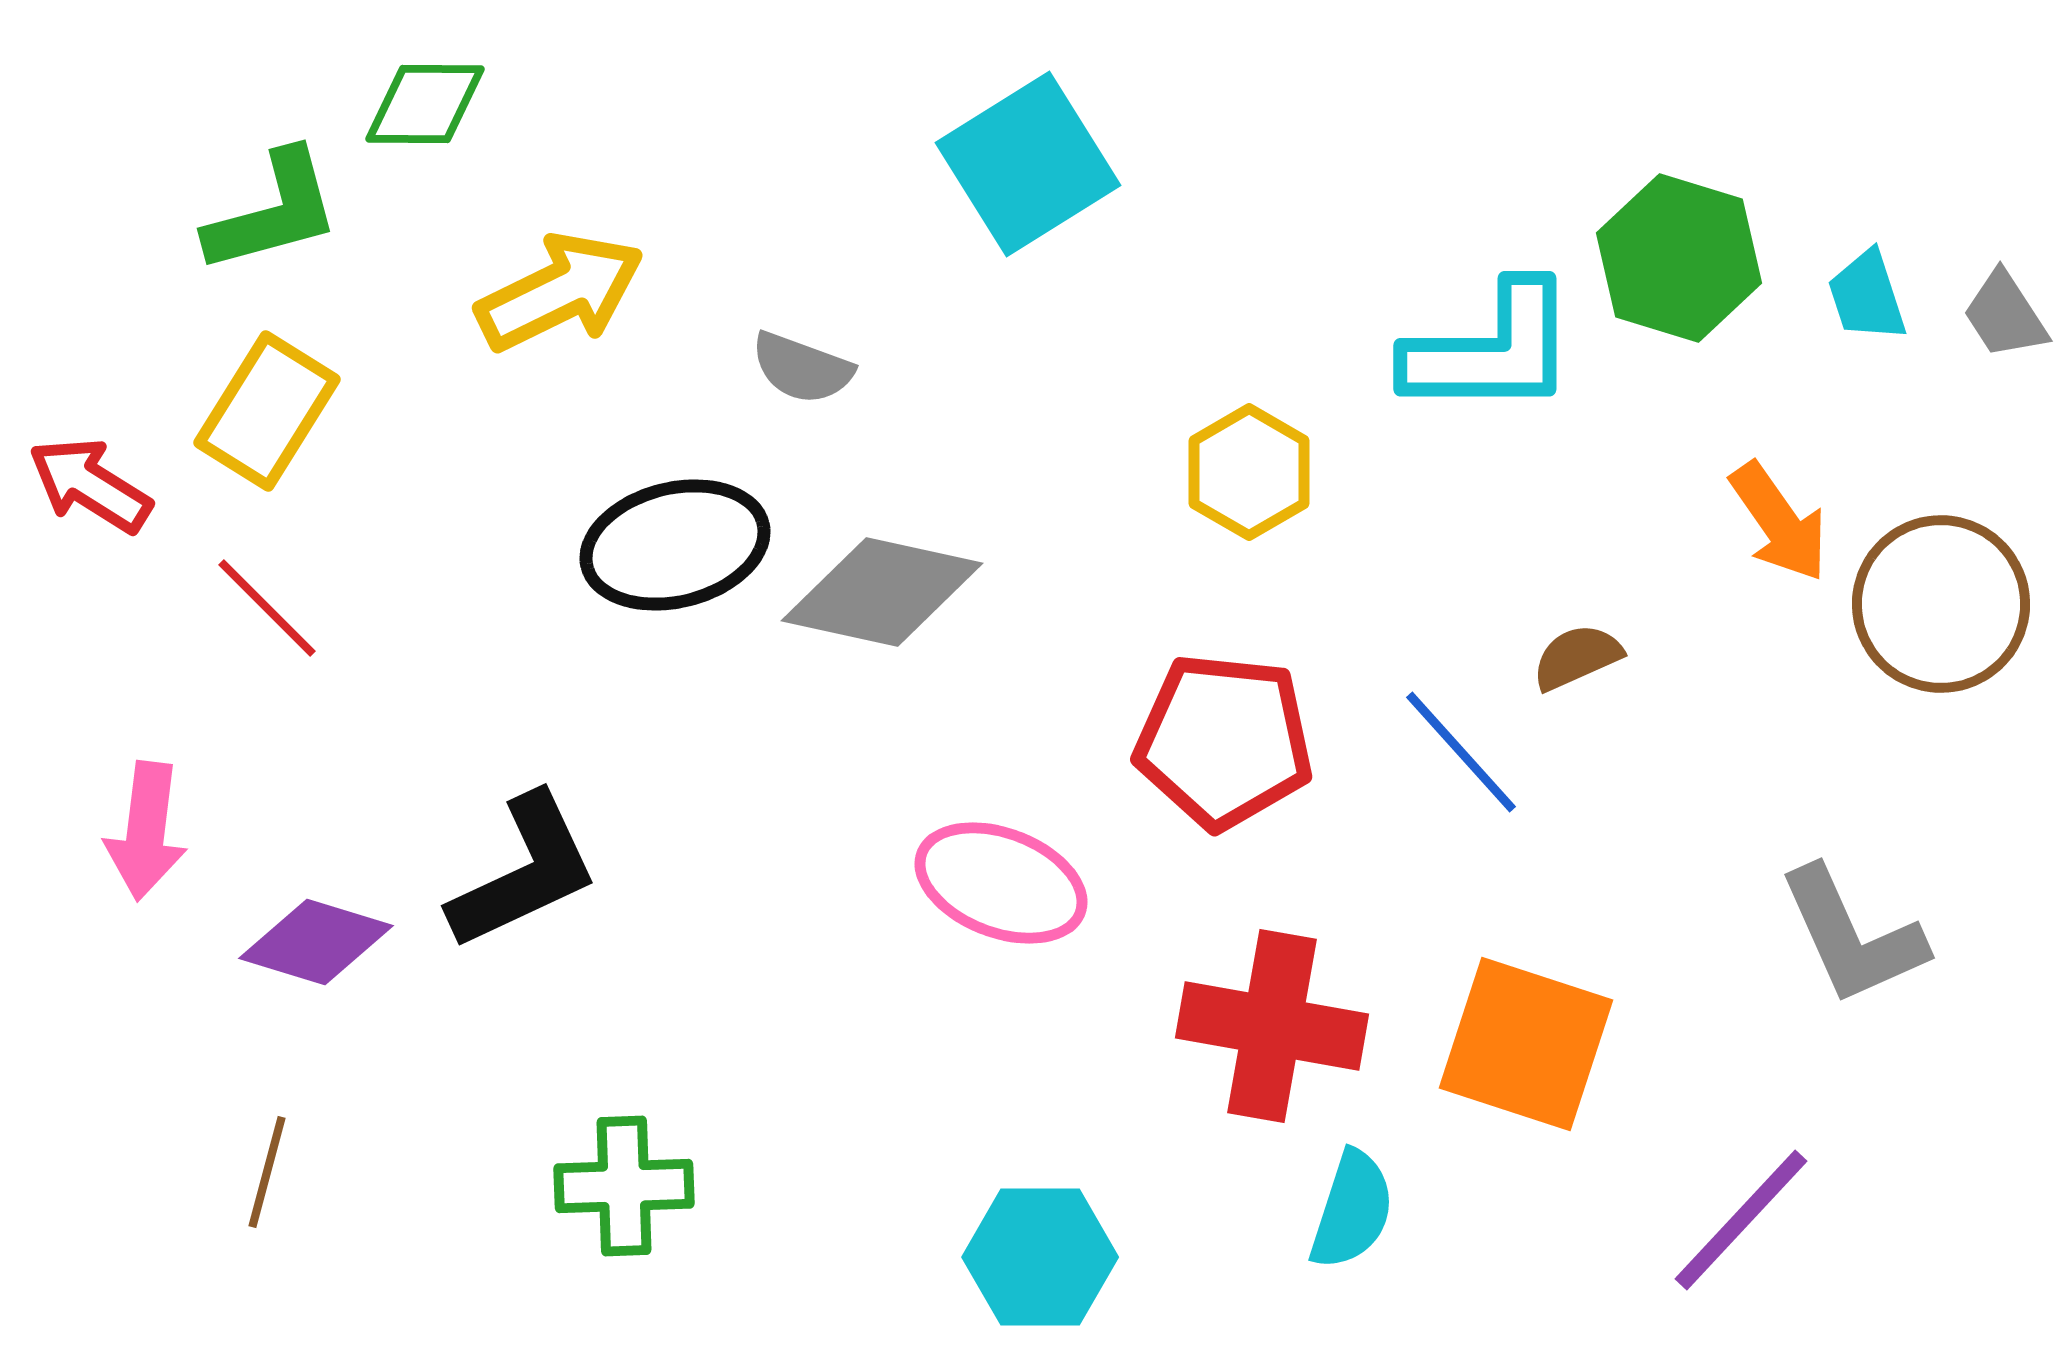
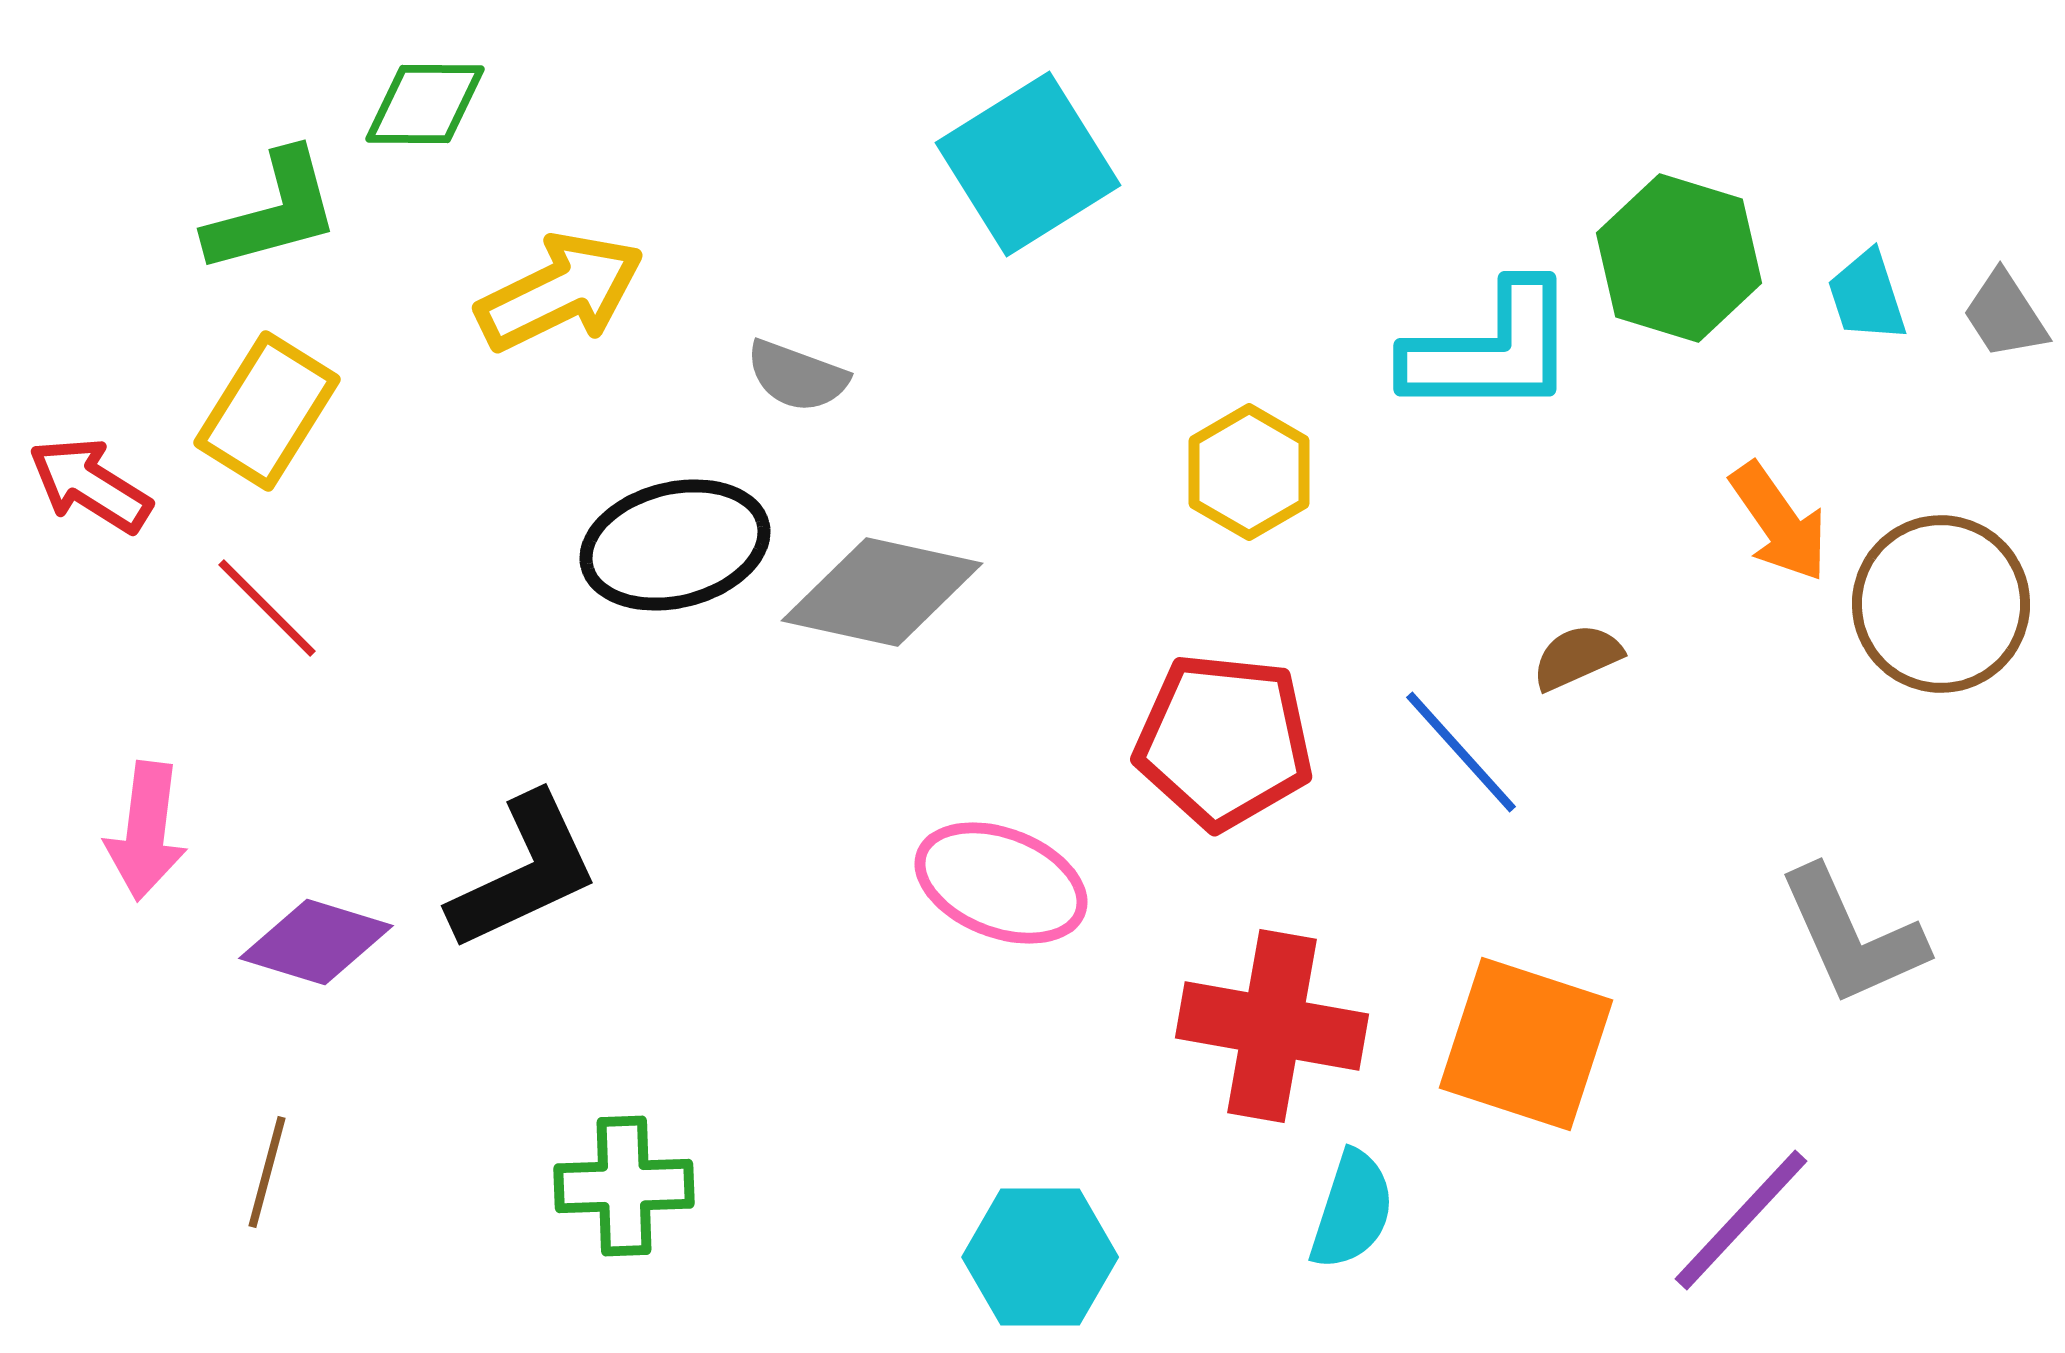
gray semicircle: moved 5 px left, 8 px down
